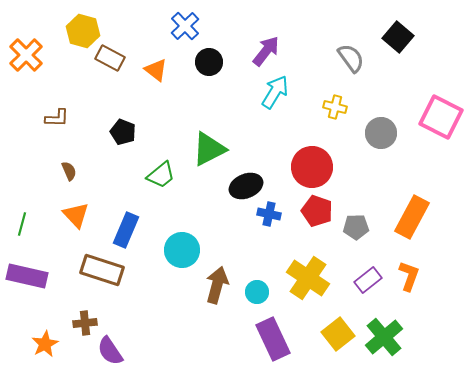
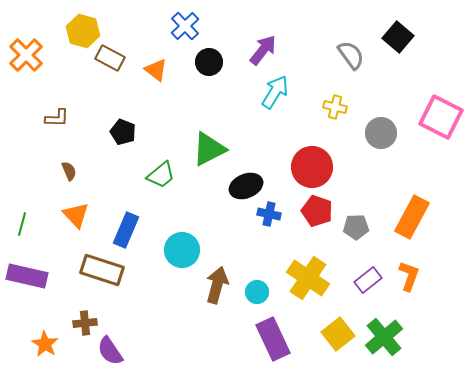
purple arrow at (266, 51): moved 3 px left, 1 px up
gray semicircle at (351, 58): moved 3 px up
orange star at (45, 344): rotated 12 degrees counterclockwise
